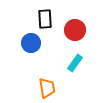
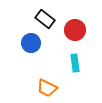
black rectangle: rotated 48 degrees counterclockwise
cyan rectangle: rotated 42 degrees counterclockwise
orange trapezoid: rotated 125 degrees clockwise
